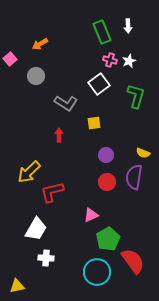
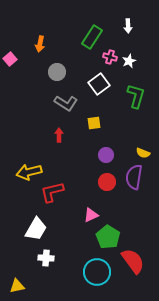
green rectangle: moved 10 px left, 5 px down; rotated 55 degrees clockwise
orange arrow: rotated 49 degrees counterclockwise
pink cross: moved 3 px up
gray circle: moved 21 px right, 4 px up
yellow arrow: rotated 30 degrees clockwise
green pentagon: moved 2 px up; rotated 10 degrees counterclockwise
